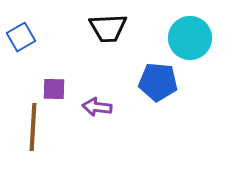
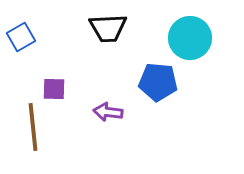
purple arrow: moved 11 px right, 5 px down
brown line: rotated 9 degrees counterclockwise
